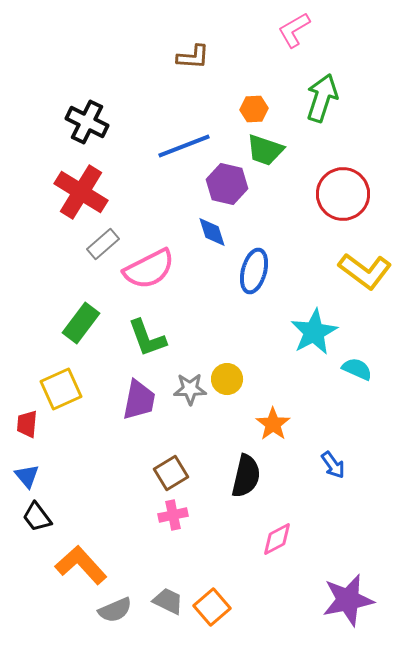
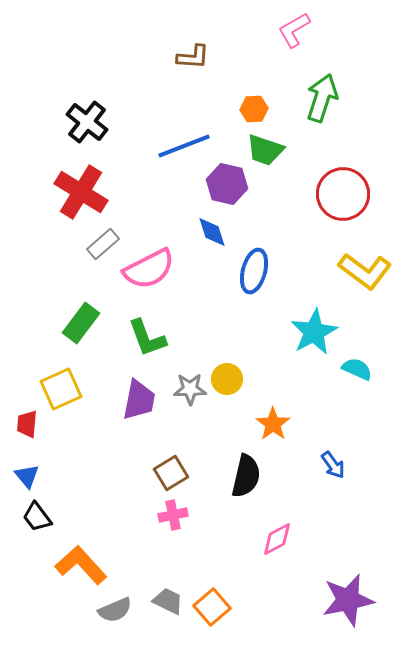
black cross: rotated 12 degrees clockwise
